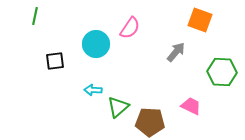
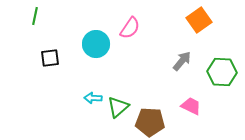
orange square: moved 1 px left; rotated 35 degrees clockwise
gray arrow: moved 6 px right, 9 px down
black square: moved 5 px left, 3 px up
cyan arrow: moved 8 px down
